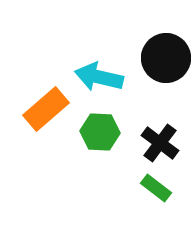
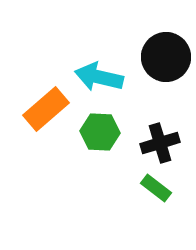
black circle: moved 1 px up
black cross: rotated 36 degrees clockwise
